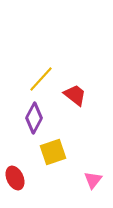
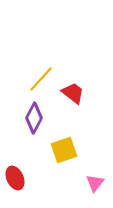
red trapezoid: moved 2 px left, 2 px up
yellow square: moved 11 px right, 2 px up
pink triangle: moved 2 px right, 3 px down
